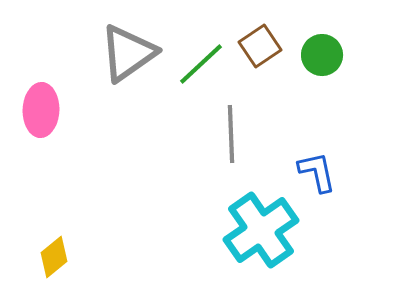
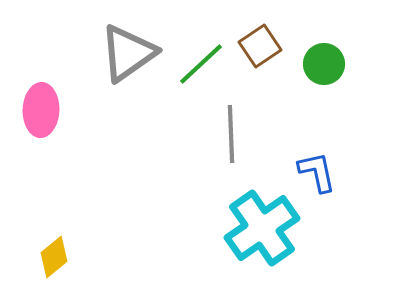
green circle: moved 2 px right, 9 px down
cyan cross: moved 1 px right, 2 px up
